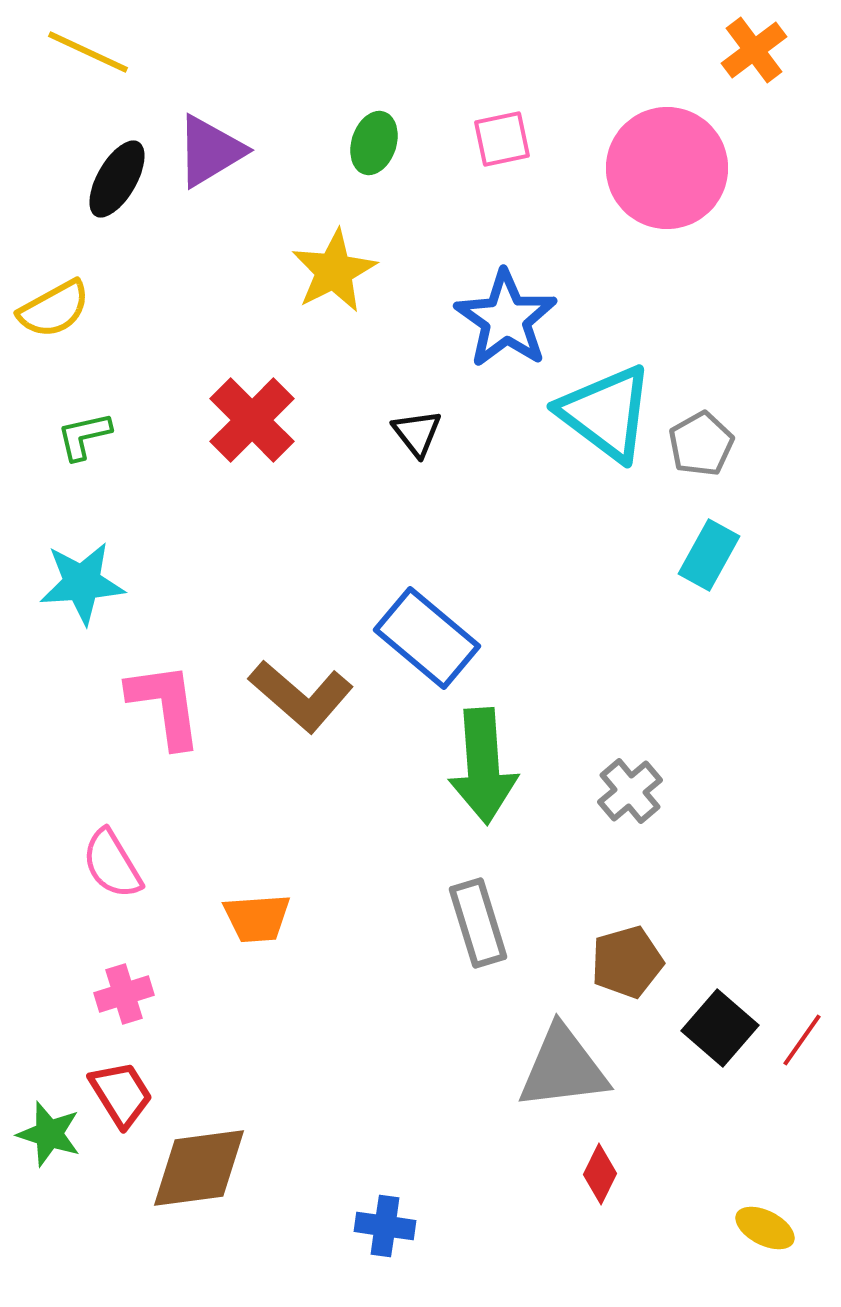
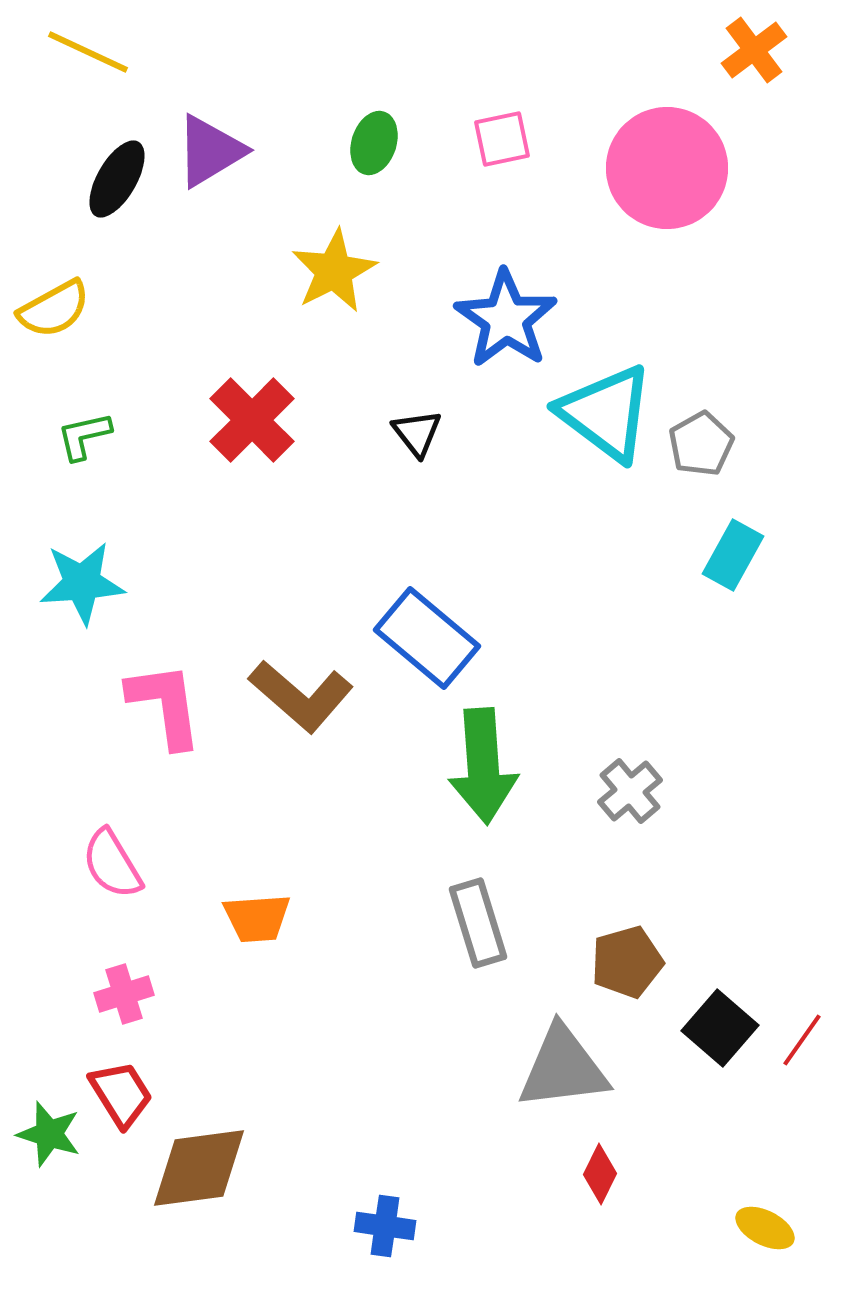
cyan rectangle: moved 24 px right
